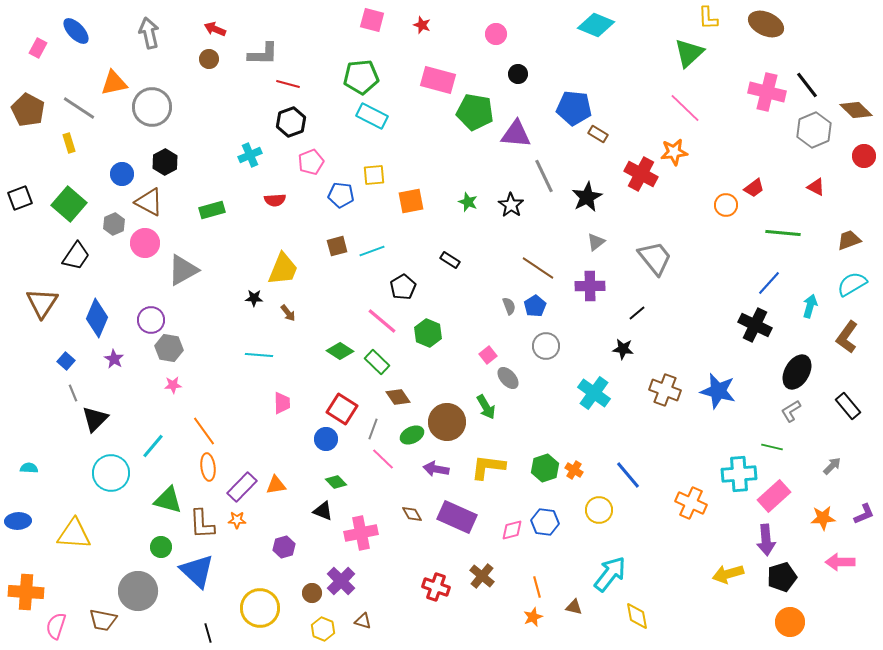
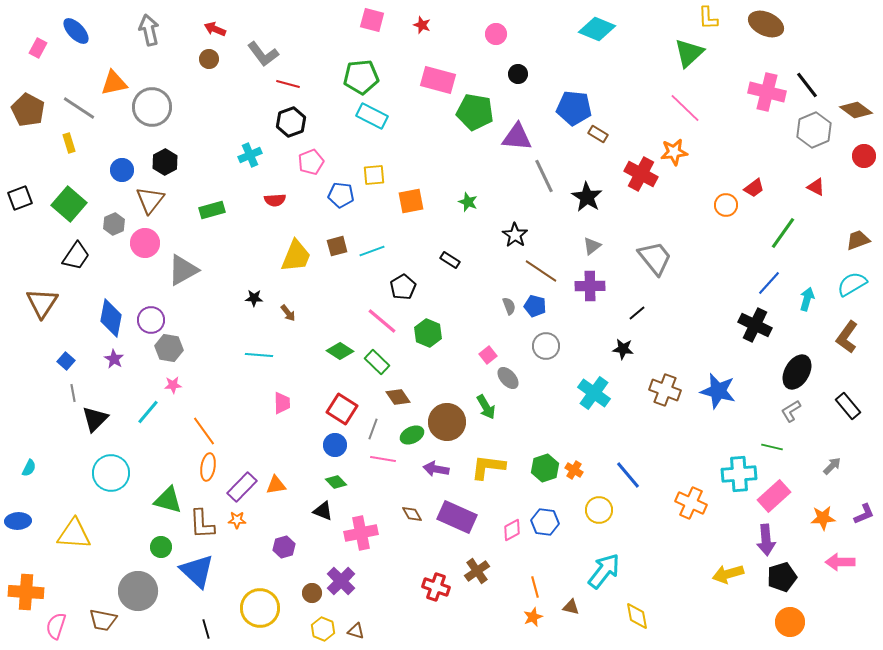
cyan diamond at (596, 25): moved 1 px right, 4 px down
gray arrow at (149, 33): moved 3 px up
gray L-shape at (263, 54): rotated 52 degrees clockwise
brown diamond at (856, 110): rotated 8 degrees counterclockwise
purple triangle at (516, 134): moved 1 px right, 3 px down
blue circle at (122, 174): moved 4 px up
black star at (587, 197): rotated 12 degrees counterclockwise
brown triangle at (149, 202): moved 1 px right, 2 px up; rotated 40 degrees clockwise
black star at (511, 205): moved 4 px right, 30 px down
green line at (783, 233): rotated 60 degrees counterclockwise
brown trapezoid at (849, 240): moved 9 px right
gray triangle at (596, 242): moved 4 px left, 4 px down
brown line at (538, 268): moved 3 px right, 3 px down
yellow trapezoid at (283, 269): moved 13 px right, 13 px up
blue pentagon at (535, 306): rotated 25 degrees counterclockwise
cyan arrow at (810, 306): moved 3 px left, 7 px up
blue diamond at (97, 318): moved 14 px right; rotated 12 degrees counterclockwise
gray line at (73, 393): rotated 12 degrees clockwise
blue circle at (326, 439): moved 9 px right, 6 px down
cyan line at (153, 446): moved 5 px left, 34 px up
pink line at (383, 459): rotated 35 degrees counterclockwise
orange ellipse at (208, 467): rotated 16 degrees clockwise
cyan semicircle at (29, 468): rotated 114 degrees clockwise
pink diamond at (512, 530): rotated 15 degrees counterclockwise
cyan arrow at (610, 574): moved 6 px left, 3 px up
brown cross at (482, 576): moved 5 px left, 5 px up; rotated 15 degrees clockwise
orange line at (537, 587): moved 2 px left
brown triangle at (574, 607): moved 3 px left
brown triangle at (363, 621): moved 7 px left, 10 px down
black line at (208, 633): moved 2 px left, 4 px up
